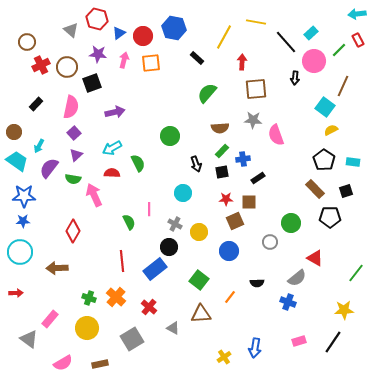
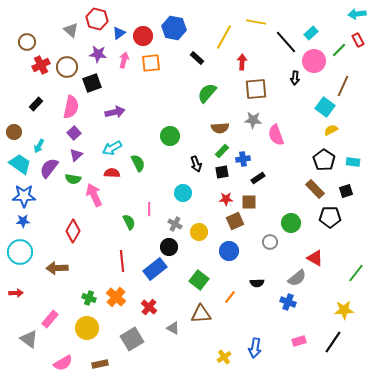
cyan trapezoid at (17, 161): moved 3 px right, 3 px down
